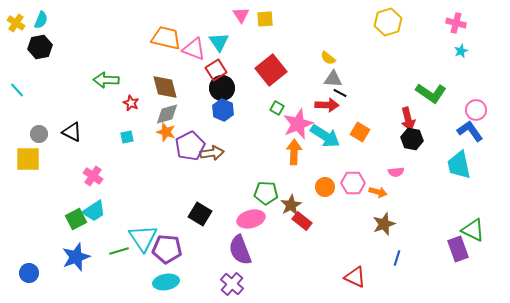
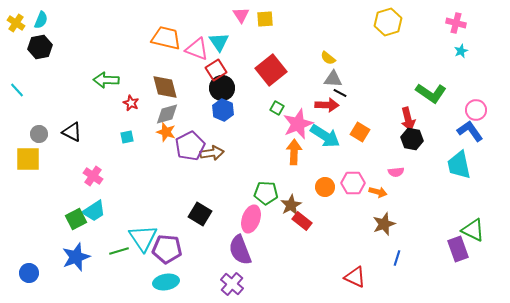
pink triangle at (194, 49): moved 3 px right
pink ellipse at (251, 219): rotated 56 degrees counterclockwise
